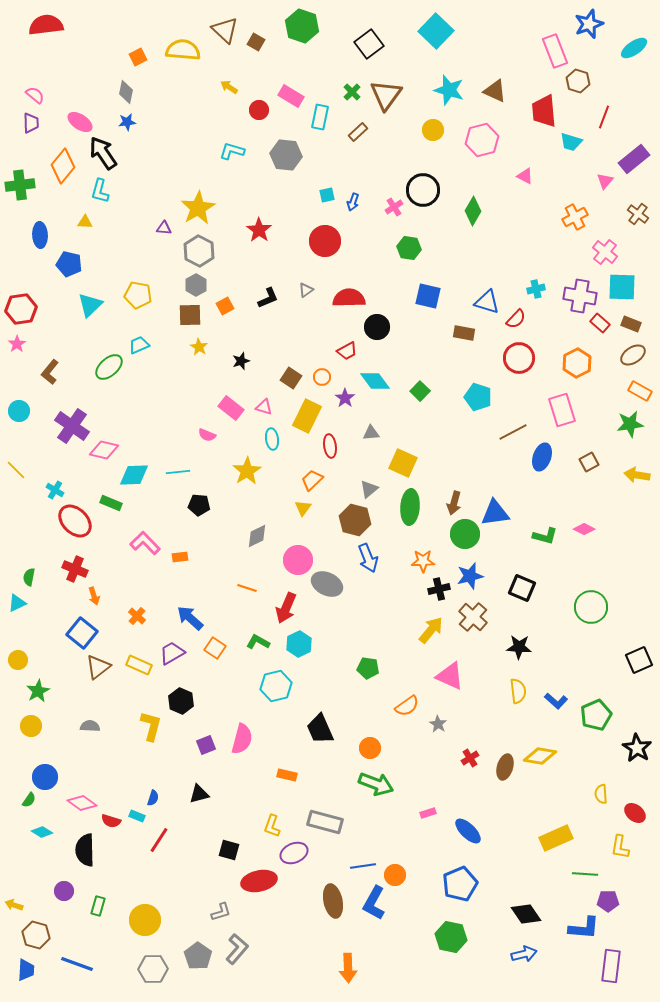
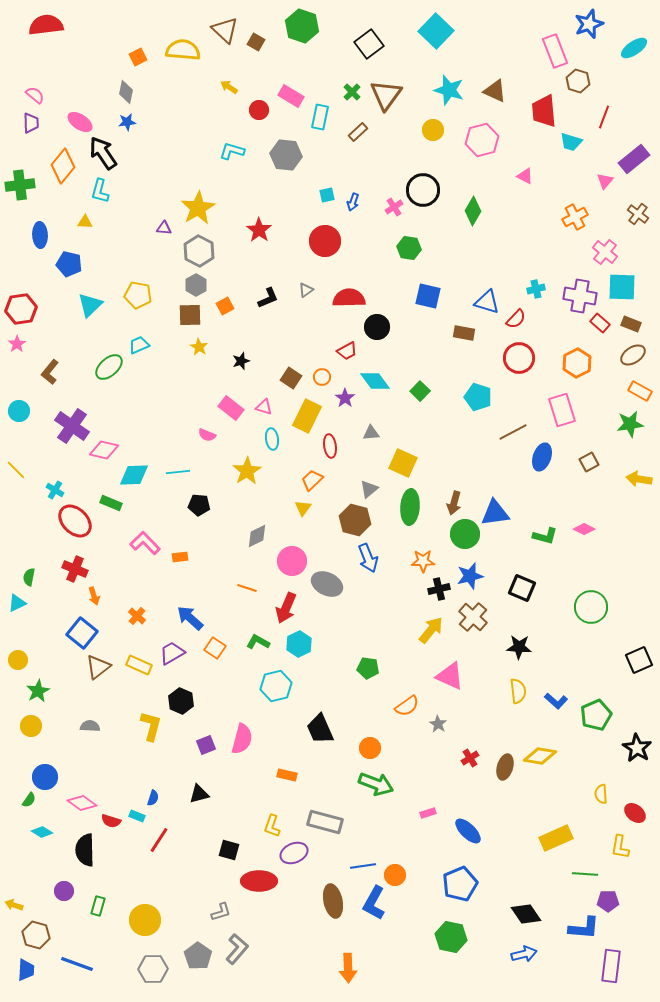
yellow arrow at (637, 475): moved 2 px right, 4 px down
pink circle at (298, 560): moved 6 px left, 1 px down
red ellipse at (259, 881): rotated 12 degrees clockwise
